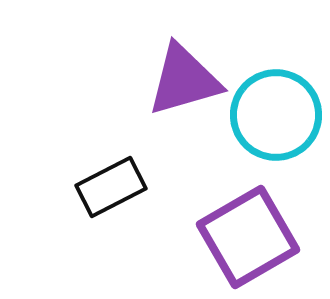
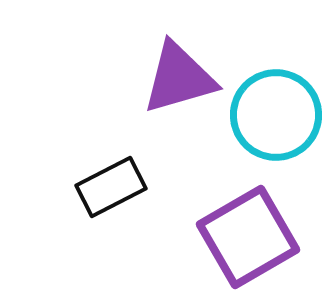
purple triangle: moved 5 px left, 2 px up
